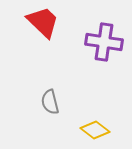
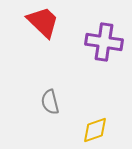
yellow diamond: rotated 56 degrees counterclockwise
